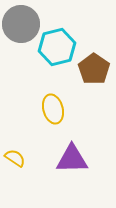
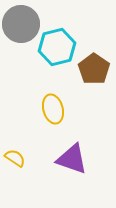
purple triangle: rotated 20 degrees clockwise
